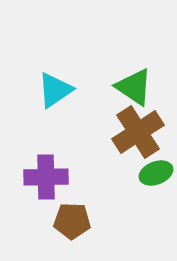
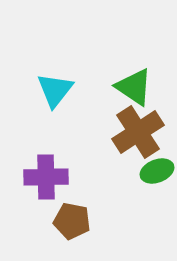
cyan triangle: rotated 18 degrees counterclockwise
green ellipse: moved 1 px right, 2 px up
brown pentagon: rotated 9 degrees clockwise
